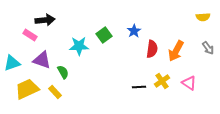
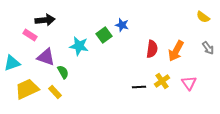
yellow semicircle: rotated 40 degrees clockwise
blue star: moved 12 px left, 6 px up; rotated 24 degrees counterclockwise
cyan star: rotated 12 degrees clockwise
purple triangle: moved 4 px right, 3 px up
pink triangle: rotated 21 degrees clockwise
